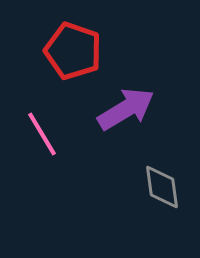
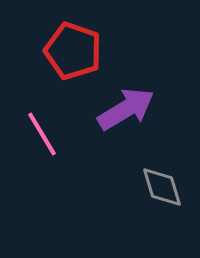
gray diamond: rotated 9 degrees counterclockwise
